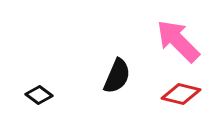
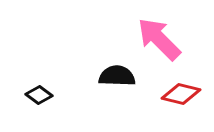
pink arrow: moved 19 px left, 2 px up
black semicircle: rotated 111 degrees counterclockwise
